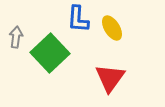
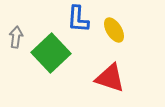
yellow ellipse: moved 2 px right, 2 px down
green square: moved 1 px right
red triangle: rotated 48 degrees counterclockwise
